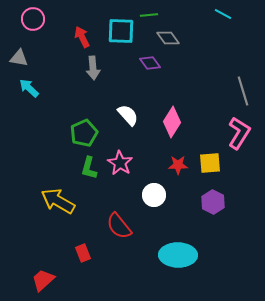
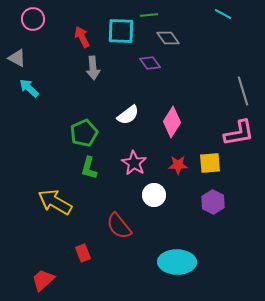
gray triangle: moved 2 px left; rotated 18 degrees clockwise
white semicircle: rotated 95 degrees clockwise
pink L-shape: rotated 48 degrees clockwise
pink star: moved 14 px right
yellow arrow: moved 3 px left, 1 px down
cyan ellipse: moved 1 px left, 7 px down
